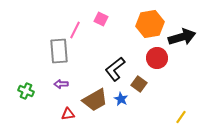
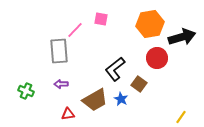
pink square: rotated 16 degrees counterclockwise
pink line: rotated 18 degrees clockwise
